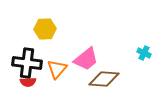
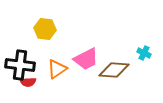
yellow hexagon: rotated 10 degrees clockwise
pink trapezoid: rotated 12 degrees clockwise
black cross: moved 7 px left, 2 px down
orange triangle: rotated 15 degrees clockwise
brown diamond: moved 10 px right, 9 px up
